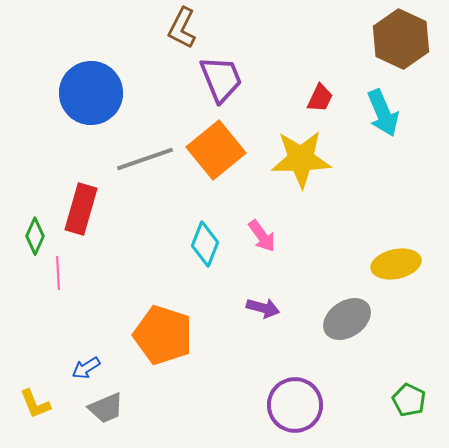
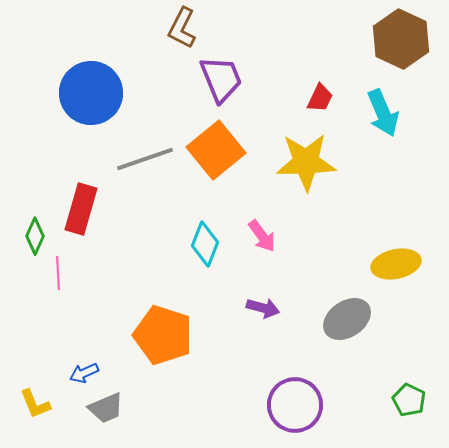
yellow star: moved 5 px right, 3 px down
blue arrow: moved 2 px left, 5 px down; rotated 8 degrees clockwise
